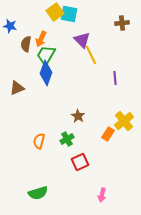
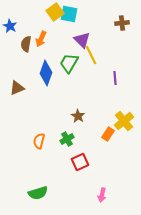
blue star: rotated 16 degrees clockwise
green trapezoid: moved 23 px right, 8 px down
